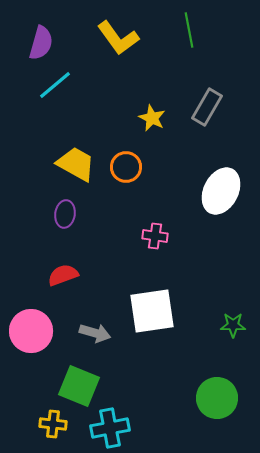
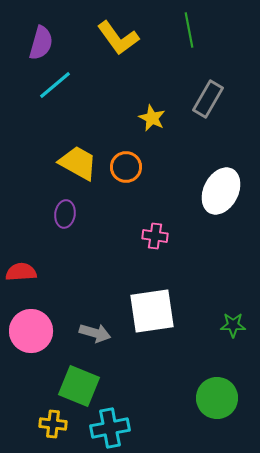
gray rectangle: moved 1 px right, 8 px up
yellow trapezoid: moved 2 px right, 1 px up
red semicircle: moved 42 px left, 3 px up; rotated 16 degrees clockwise
